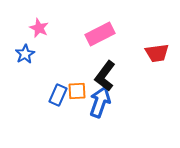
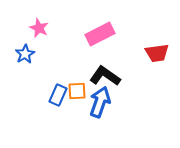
black L-shape: rotated 88 degrees clockwise
